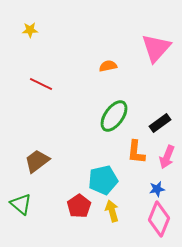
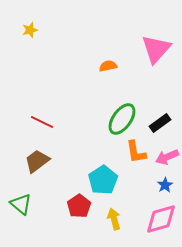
yellow star: rotated 14 degrees counterclockwise
pink triangle: moved 1 px down
red line: moved 1 px right, 38 px down
green ellipse: moved 8 px right, 3 px down
orange L-shape: rotated 15 degrees counterclockwise
pink arrow: rotated 45 degrees clockwise
cyan pentagon: rotated 20 degrees counterclockwise
blue star: moved 8 px right, 4 px up; rotated 21 degrees counterclockwise
yellow arrow: moved 2 px right, 8 px down
pink diamond: moved 2 px right; rotated 52 degrees clockwise
